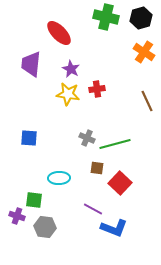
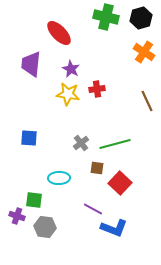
gray cross: moved 6 px left, 5 px down; rotated 28 degrees clockwise
